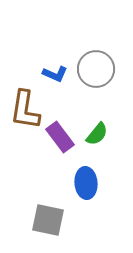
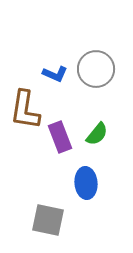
purple rectangle: rotated 16 degrees clockwise
